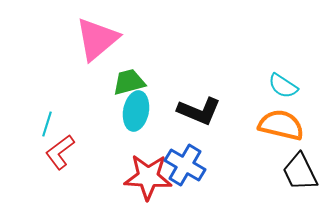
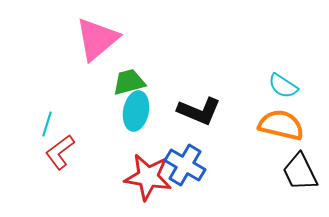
red star: rotated 6 degrees clockwise
